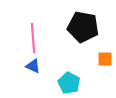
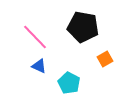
pink line: moved 2 px right, 1 px up; rotated 40 degrees counterclockwise
orange square: rotated 28 degrees counterclockwise
blue triangle: moved 6 px right
